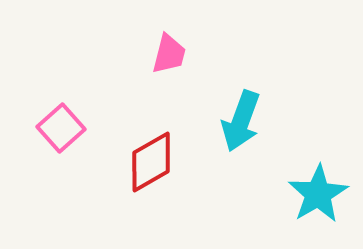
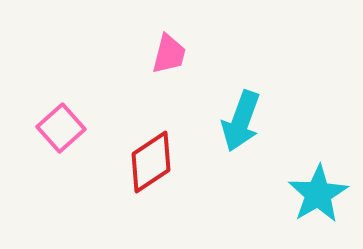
red diamond: rotated 4 degrees counterclockwise
